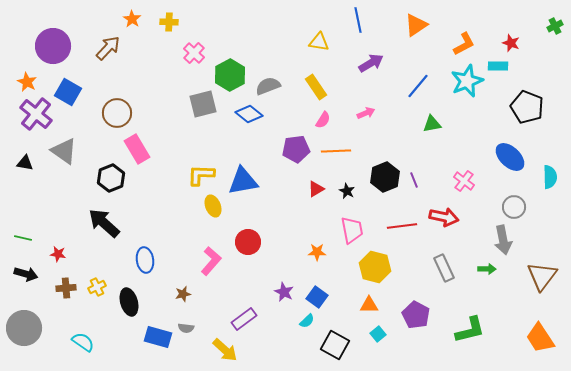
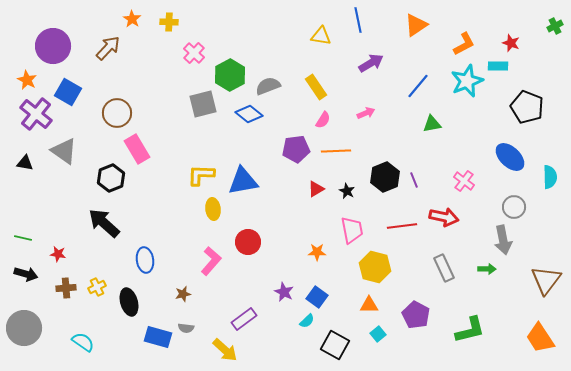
yellow triangle at (319, 42): moved 2 px right, 6 px up
orange star at (27, 82): moved 2 px up
yellow ellipse at (213, 206): moved 3 px down; rotated 15 degrees clockwise
brown triangle at (542, 276): moved 4 px right, 4 px down
